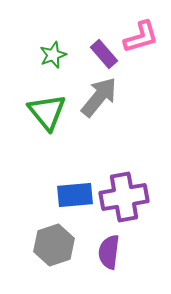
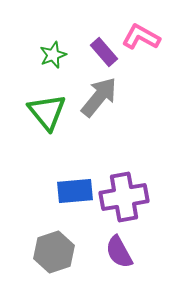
pink L-shape: rotated 135 degrees counterclockwise
purple rectangle: moved 2 px up
blue rectangle: moved 4 px up
gray hexagon: moved 7 px down
purple semicircle: moved 10 px right; rotated 36 degrees counterclockwise
